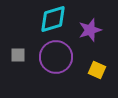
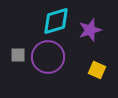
cyan diamond: moved 3 px right, 2 px down
purple circle: moved 8 px left
